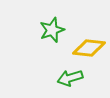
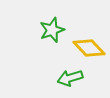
yellow diamond: rotated 40 degrees clockwise
